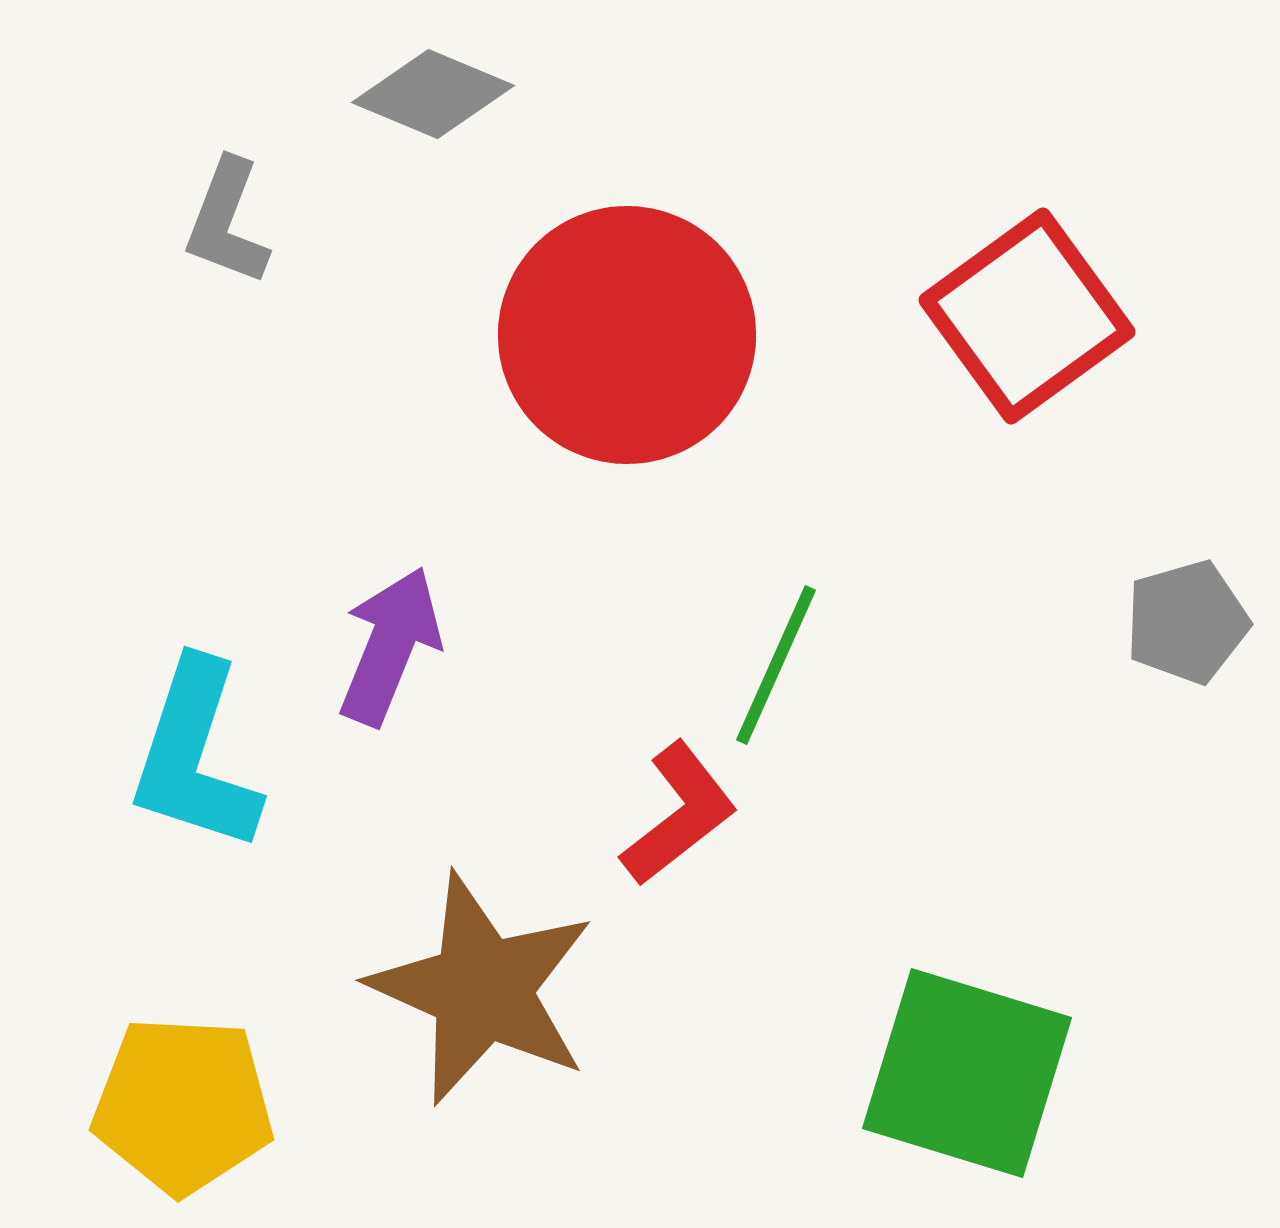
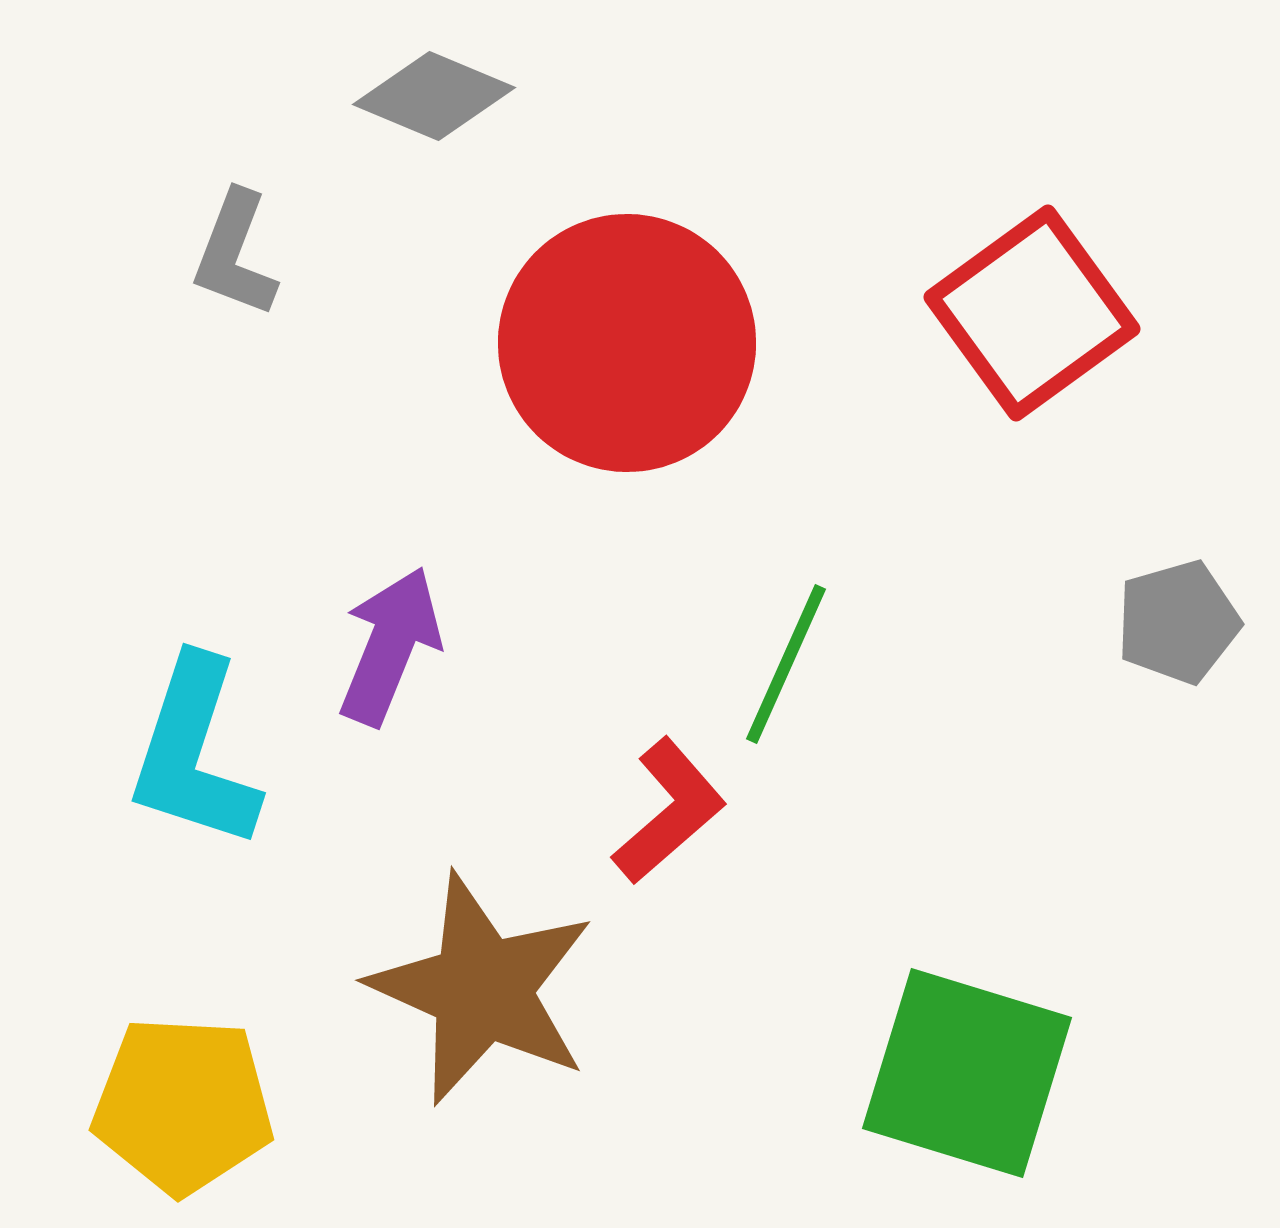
gray diamond: moved 1 px right, 2 px down
gray L-shape: moved 8 px right, 32 px down
red square: moved 5 px right, 3 px up
red circle: moved 8 px down
gray pentagon: moved 9 px left
green line: moved 10 px right, 1 px up
cyan L-shape: moved 1 px left, 3 px up
red L-shape: moved 10 px left, 3 px up; rotated 3 degrees counterclockwise
